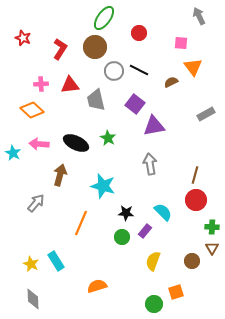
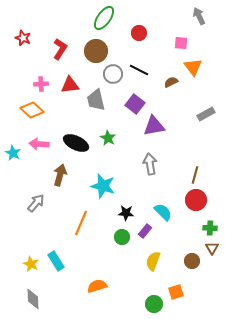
brown circle at (95, 47): moved 1 px right, 4 px down
gray circle at (114, 71): moved 1 px left, 3 px down
green cross at (212, 227): moved 2 px left, 1 px down
